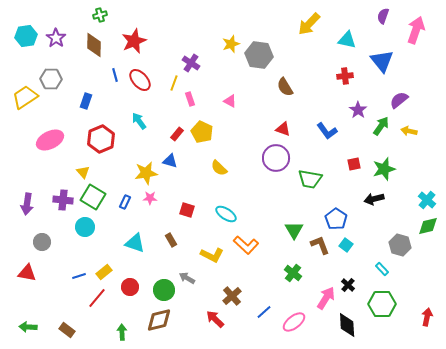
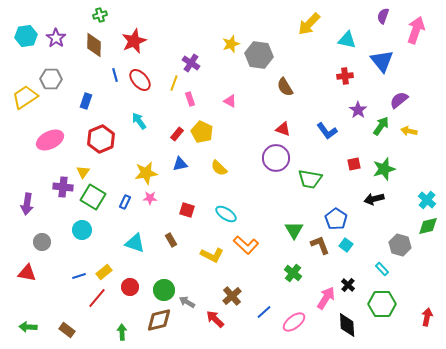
blue triangle at (170, 161): moved 10 px right, 3 px down; rotated 28 degrees counterclockwise
yellow triangle at (83, 172): rotated 16 degrees clockwise
purple cross at (63, 200): moved 13 px up
cyan circle at (85, 227): moved 3 px left, 3 px down
gray arrow at (187, 278): moved 24 px down
